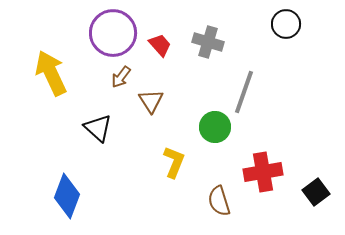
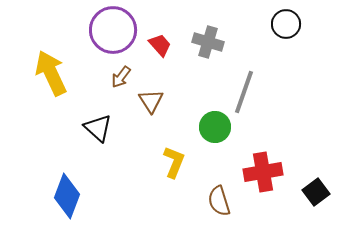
purple circle: moved 3 px up
